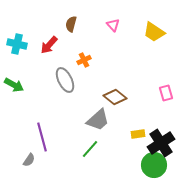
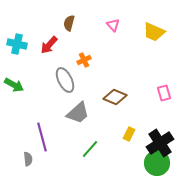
brown semicircle: moved 2 px left, 1 px up
yellow trapezoid: rotated 10 degrees counterclockwise
pink rectangle: moved 2 px left
brown diamond: rotated 15 degrees counterclockwise
gray trapezoid: moved 20 px left, 7 px up
yellow rectangle: moved 9 px left; rotated 56 degrees counterclockwise
black cross: moved 1 px left
gray semicircle: moved 1 px left, 1 px up; rotated 40 degrees counterclockwise
green circle: moved 3 px right, 2 px up
